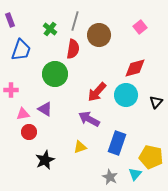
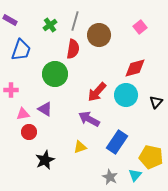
purple rectangle: rotated 40 degrees counterclockwise
green cross: moved 4 px up; rotated 16 degrees clockwise
blue rectangle: moved 1 px up; rotated 15 degrees clockwise
cyan triangle: moved 1 px down
